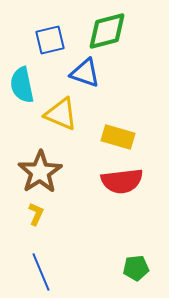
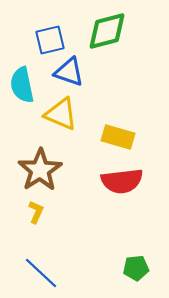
blue triangle: moved 16 px left, 1 px up
brown star: moved 2 px up
yellow L-shape: moved 2 px up
blue line: moved 1 px down; rotated 24 degrees counterclockwise
